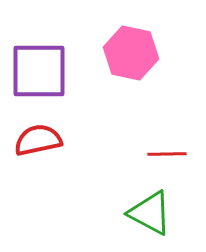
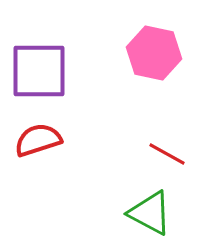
pink hexagon: moved 23 px right
red semicircle: rotated 6 degrees counterclockwise
red line: rotated 30 degrees clockwise
